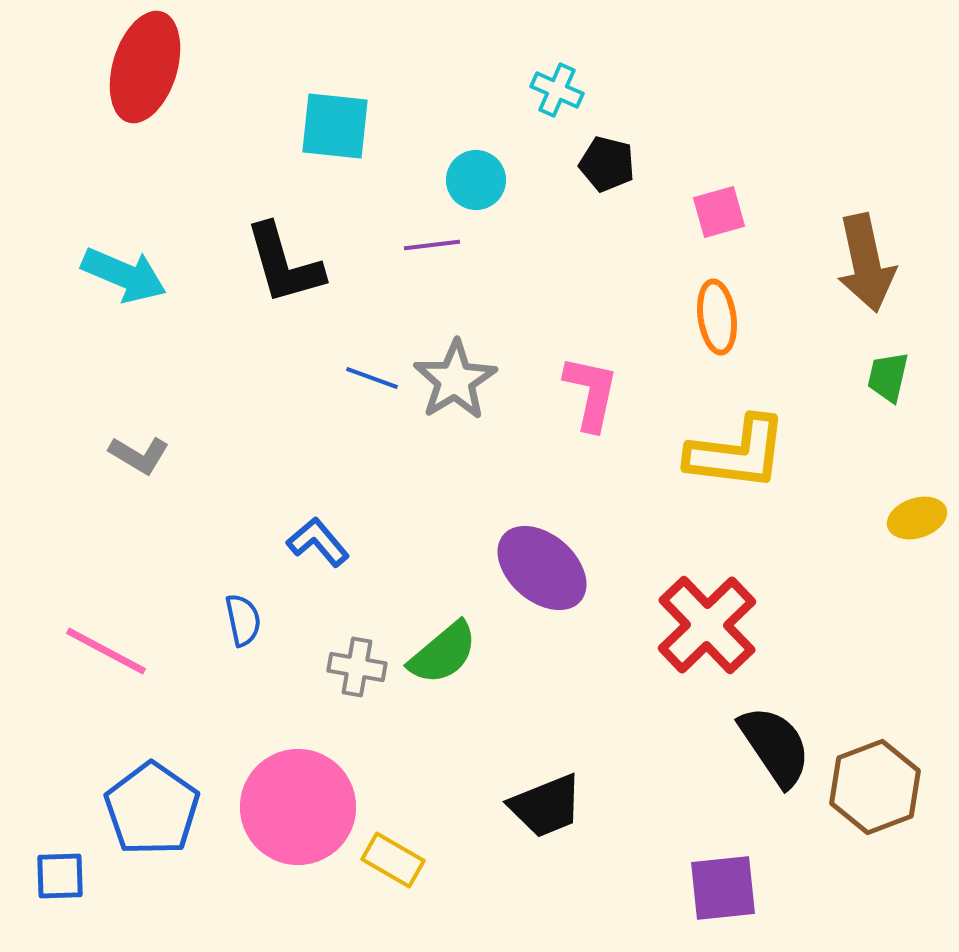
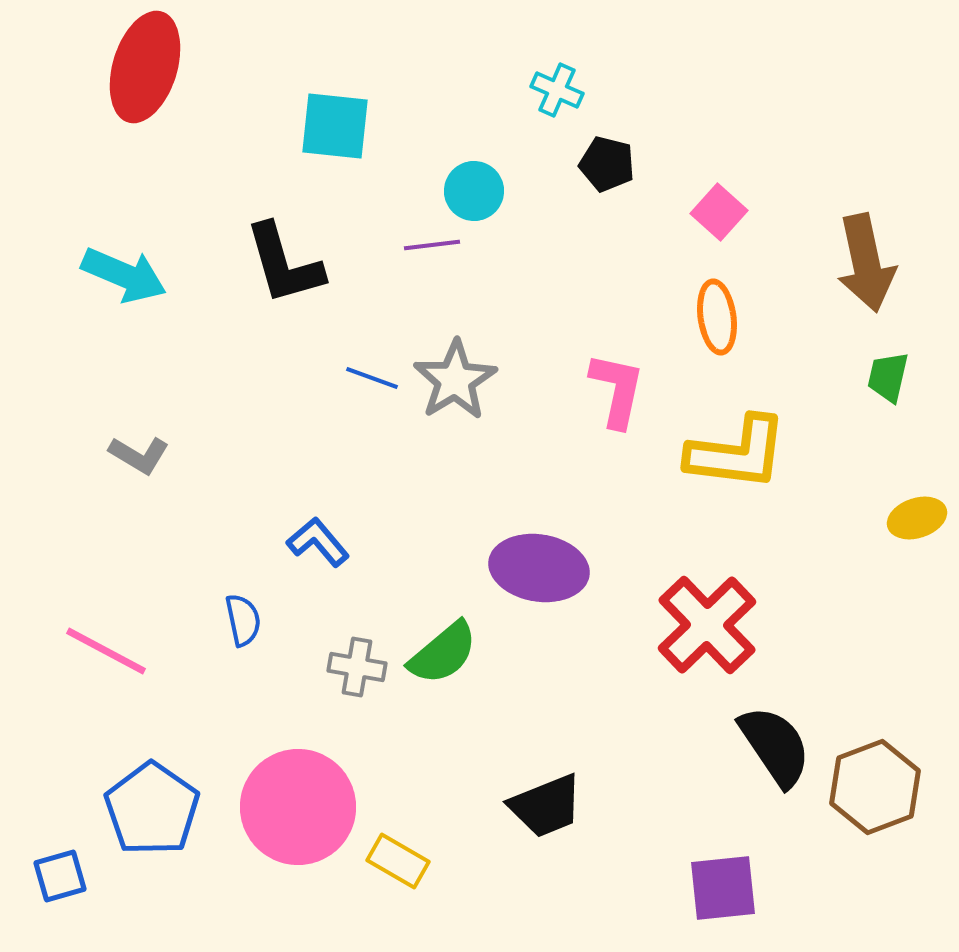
cyan circle: moved 2 px left, 11 px down
pink square: rotated 32 degrees counterclockwise
pink L-shape: moved 26 px right, 3 px up
purple ellipse: moved 3 px left; rotated 32 degrees counterclockwise
yellow rectangle: moved 5 px right, 1 px down
blue square: rotated 14 degrees counterclockwise
